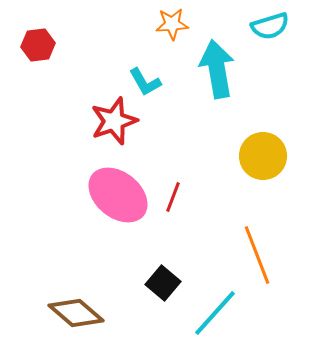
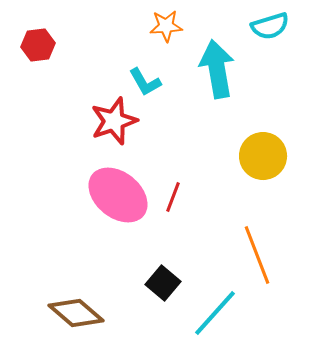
orange star: moved 6 px left, 2 px down
